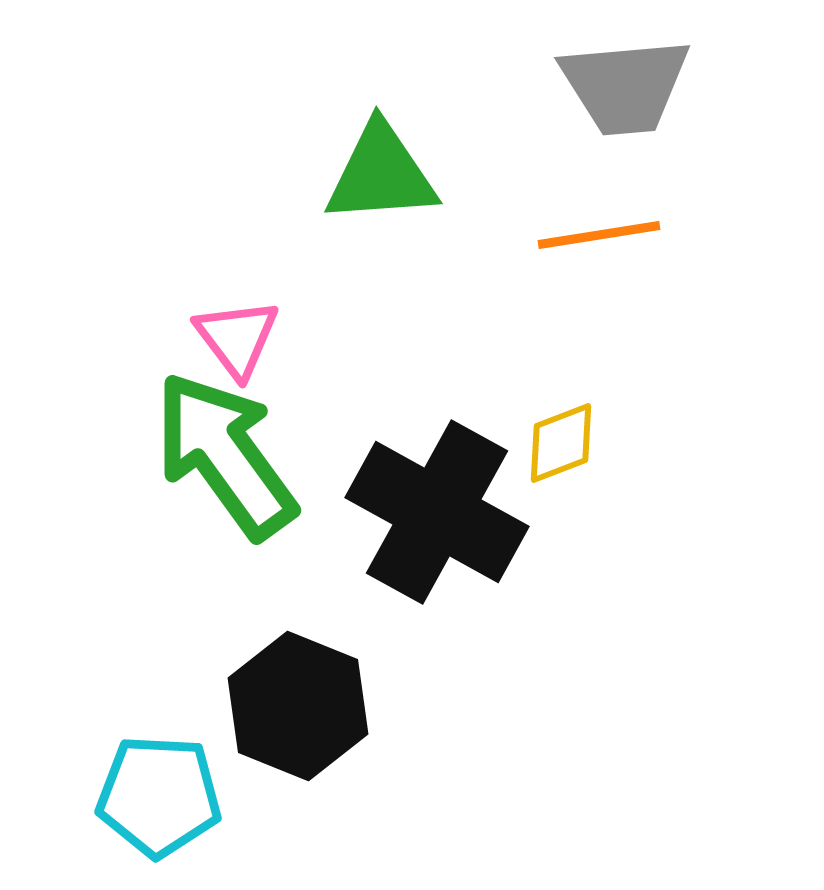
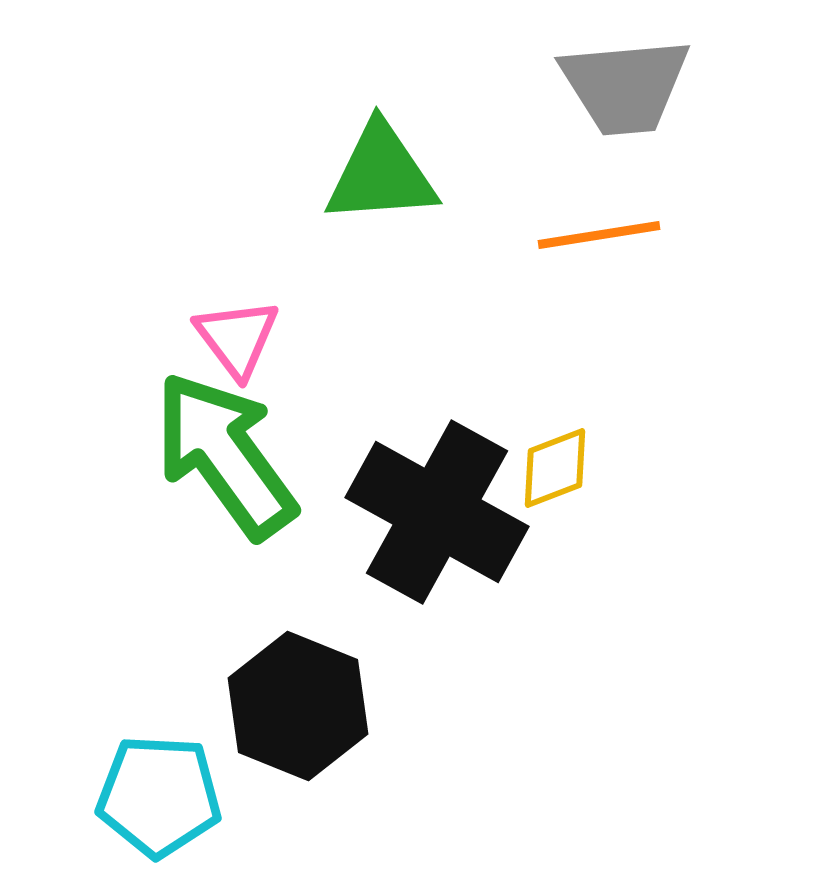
yellow diamond: moved 6 px left, 25 px down
